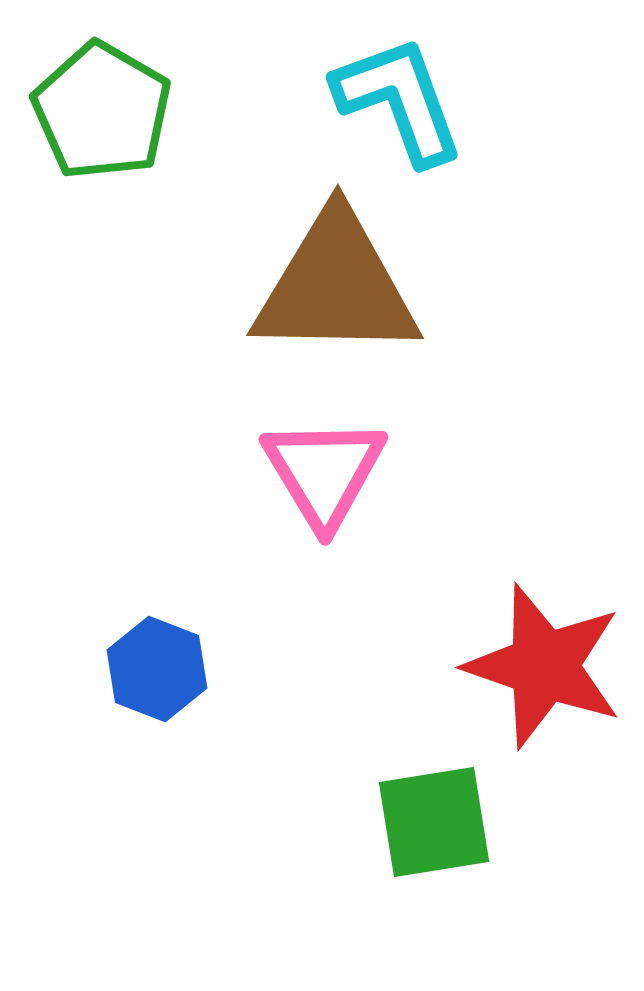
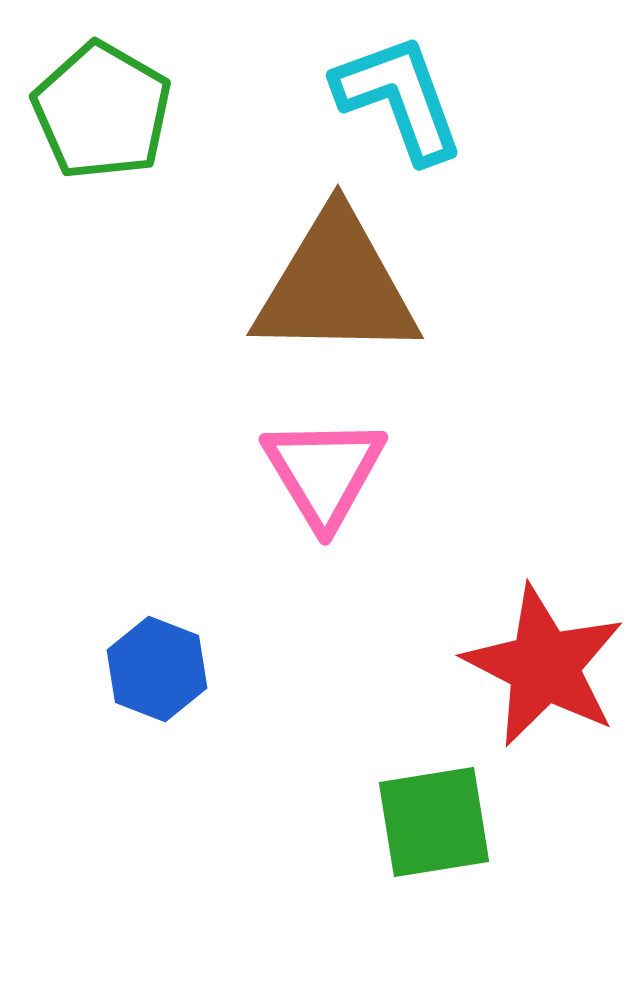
cyan L-shape: moved 2 px up
red star: rotated 8 degrees clockwise
